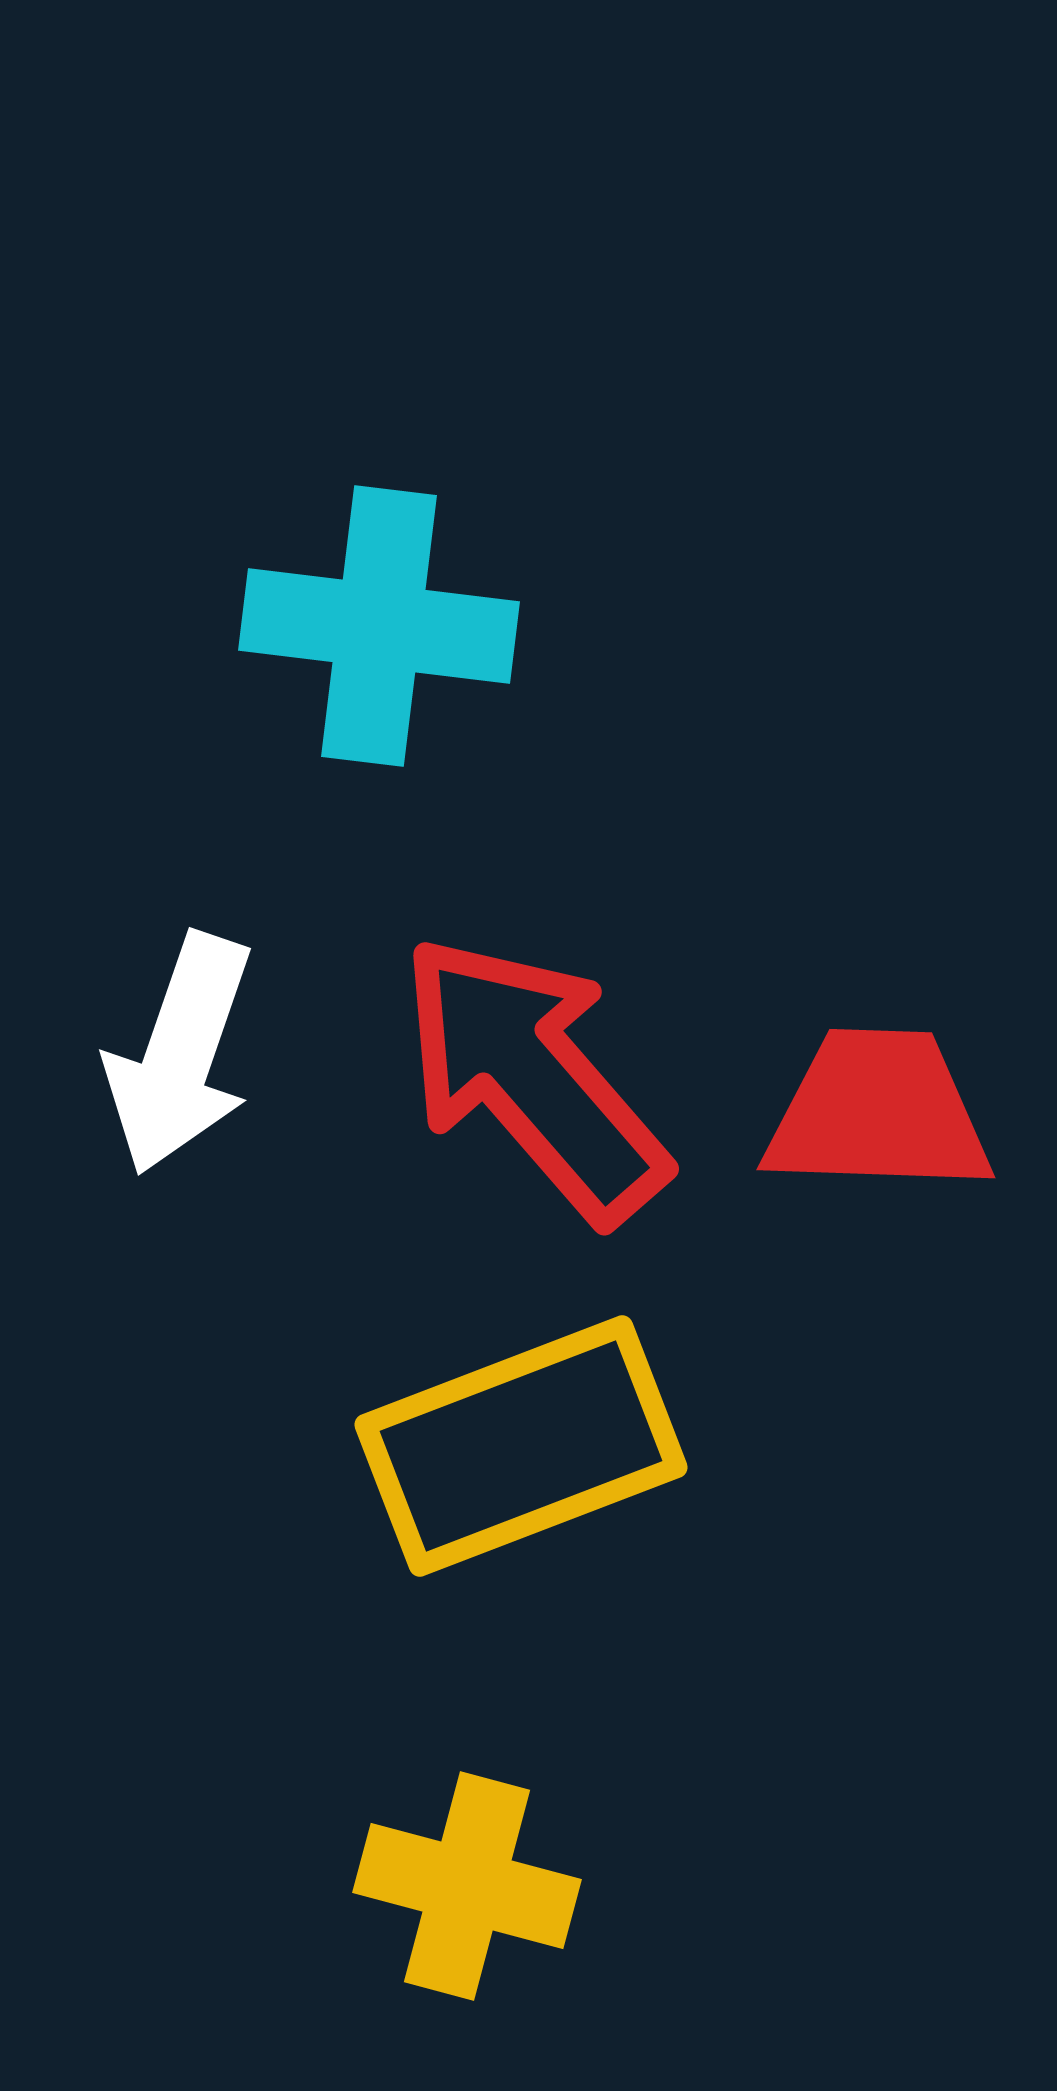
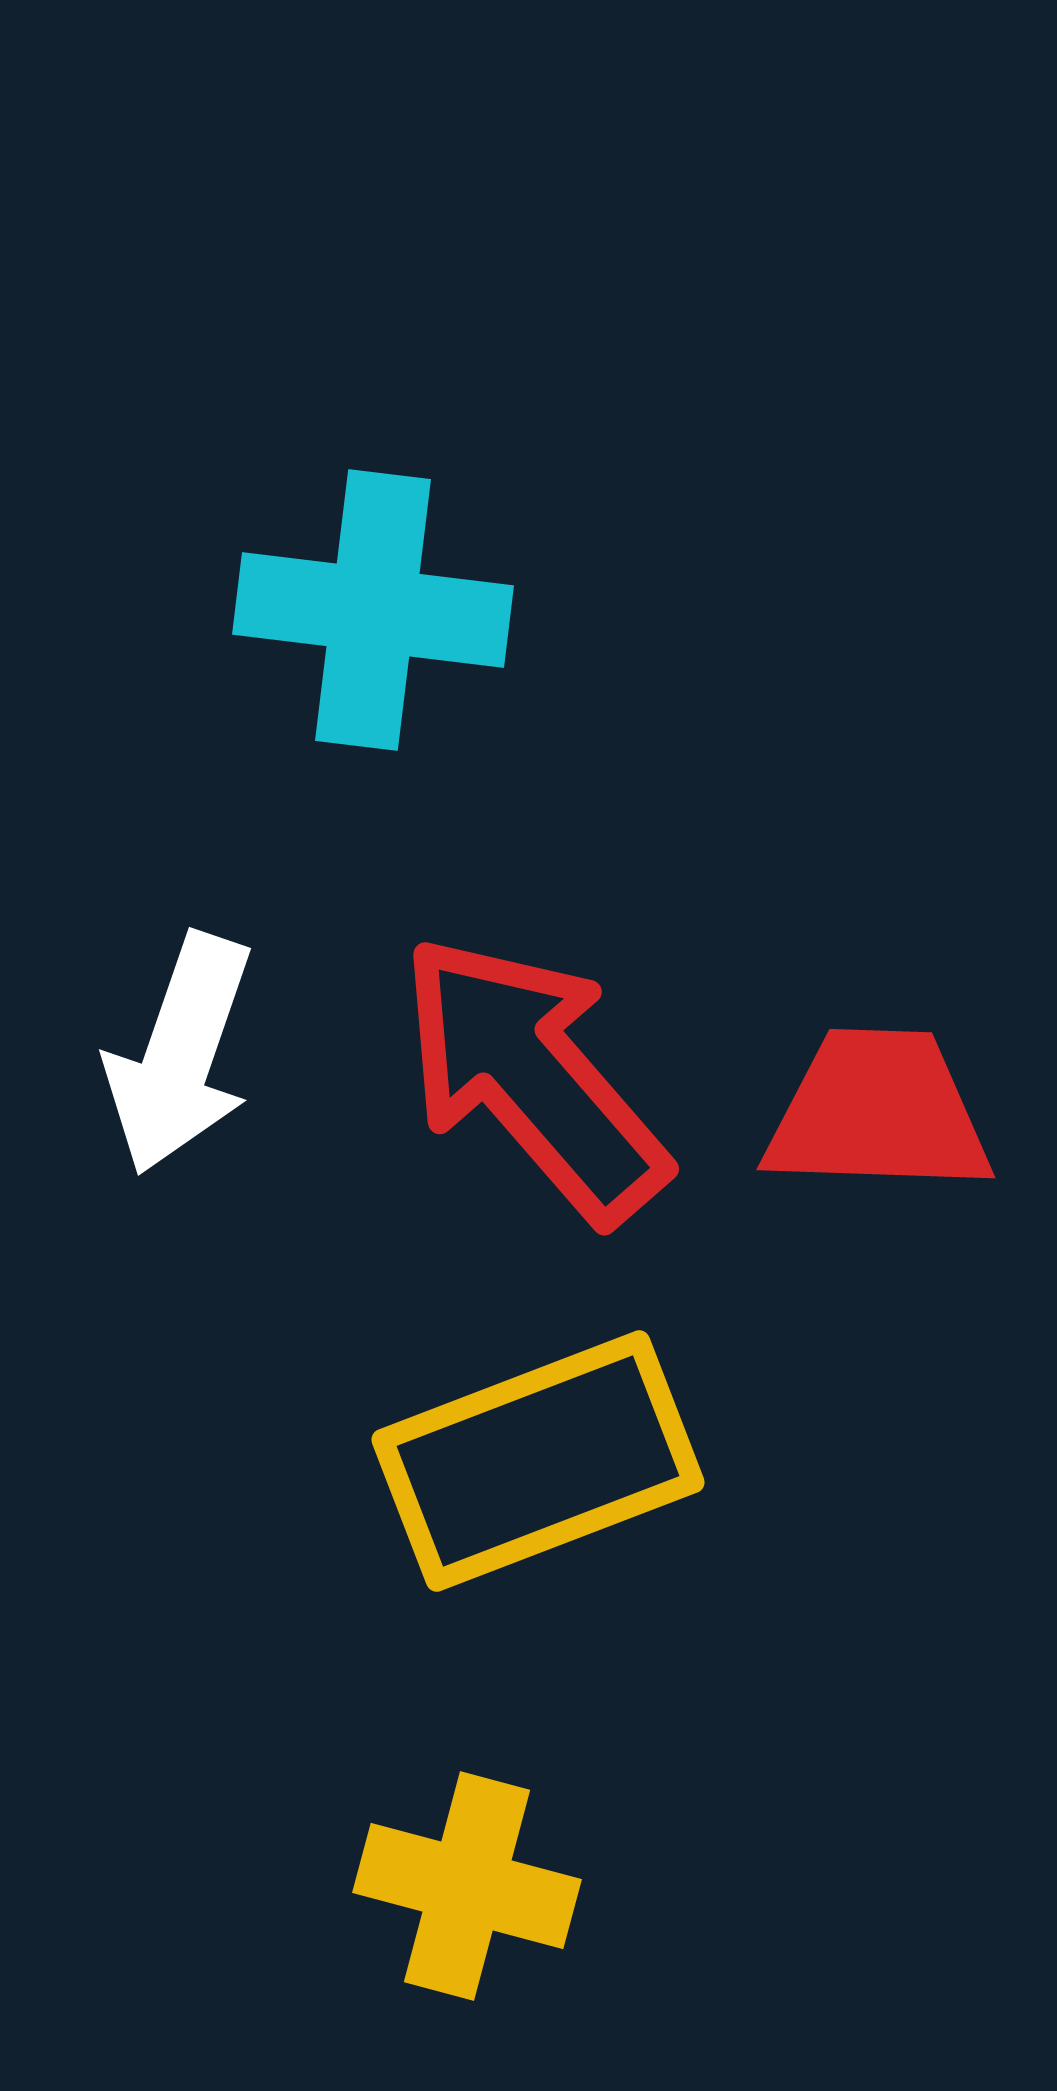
cyan cross: moved 6 px left, 16 px up
yellow rectangle: moved 17 px right, 15 px down
